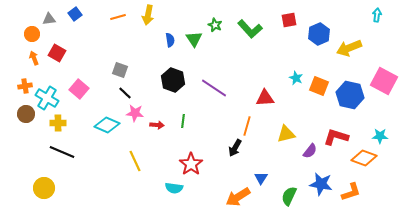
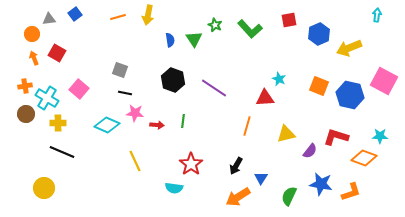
cyan star at (296, 78): moved 17 px left, 1 px down
black line at (125, 93): rotated 32 degrees counterclockwise
black arrow at (235, 148): moved 1 px right, 18 px down
